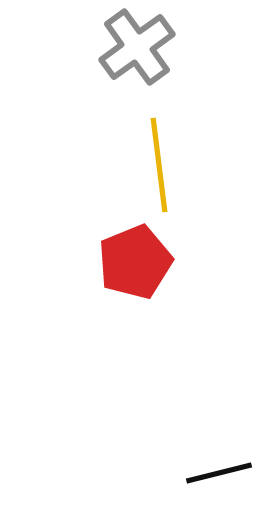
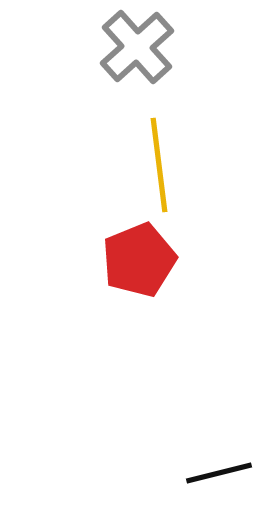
gray cross: rotated 6 degrees counterclockwise
red pentagon: moved 4 px right, 2 px up
